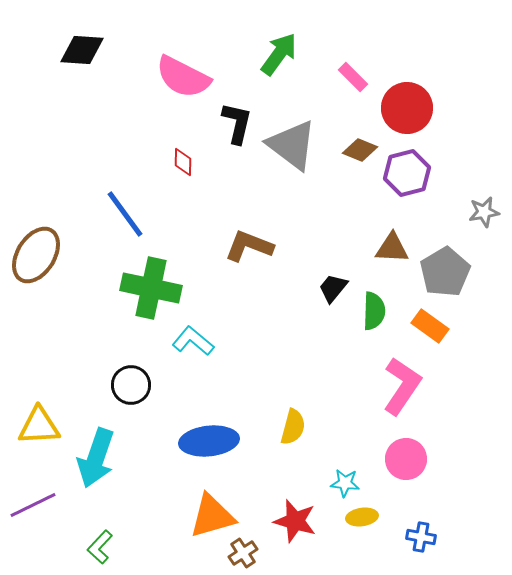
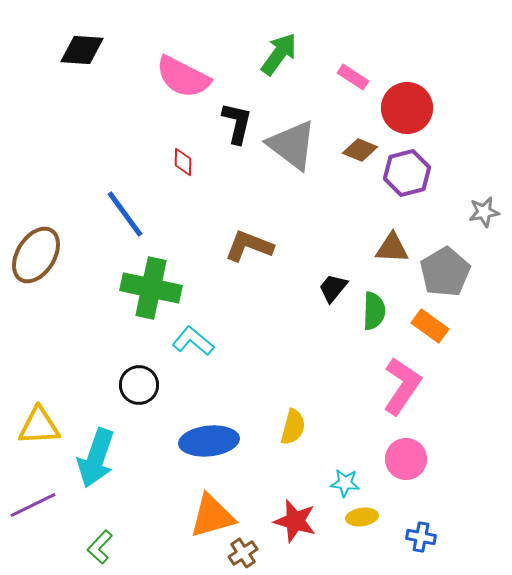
pink rectangle: rotated 12 degrees counterclockwise
black circle: moved 8 px right
